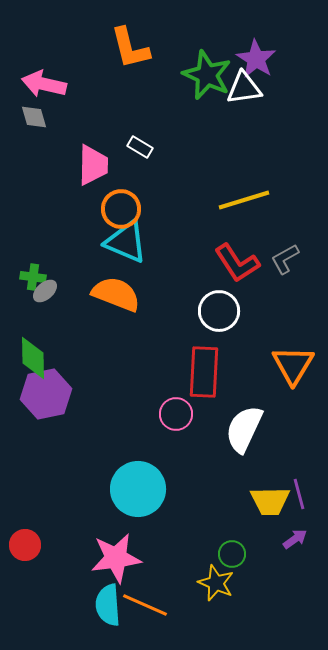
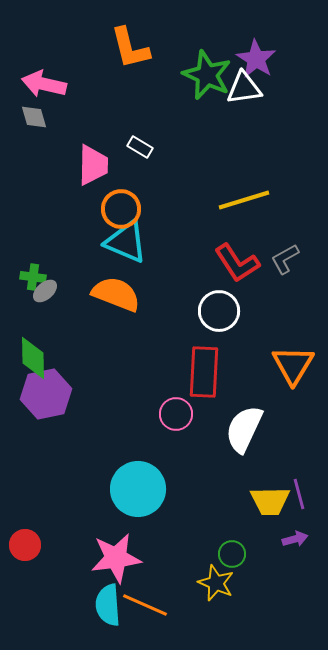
purple arrow: rotated 20 degrees clockwise
